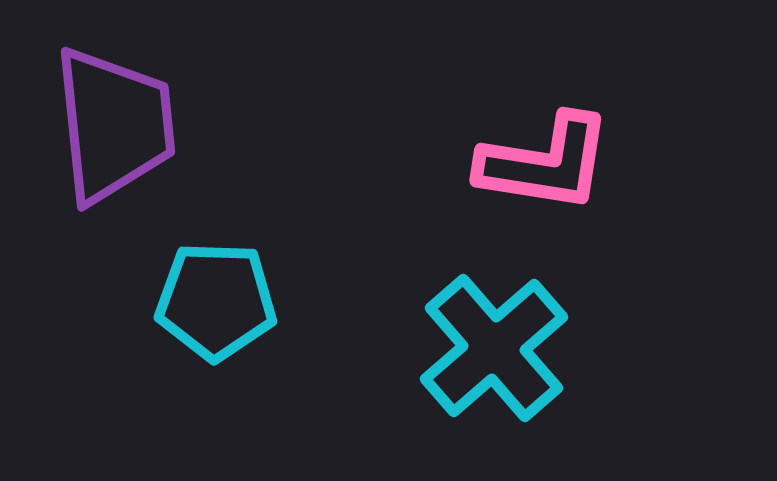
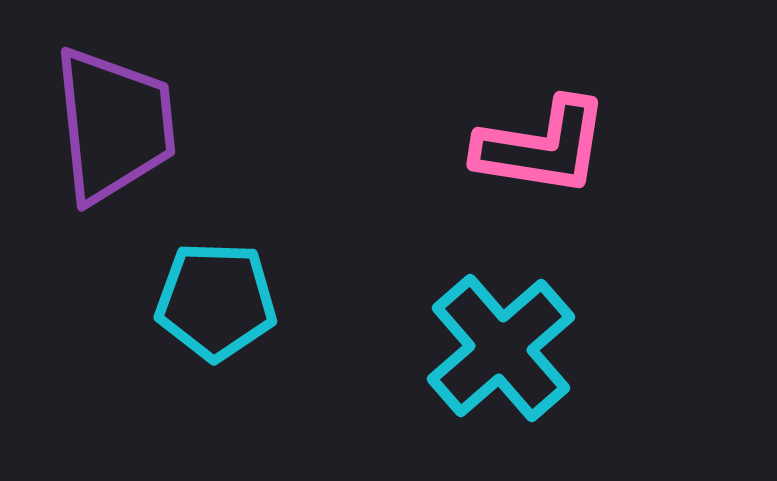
pink L-shape: moved 3 px left, 16 px up
cyan cross: moved 7 px right
